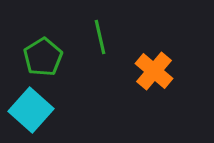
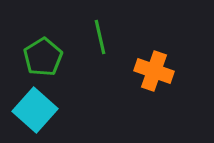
orange cross: rotated 21 degrees counterclockwise
cyan square: moved 4 px right
